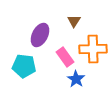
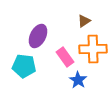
brown triangle: moved 10 px right; rotated 24 degrees clockwise
purple ellipse: moved 2 px left, 1 px down
blue star: moved 2 px right, 1 px down
